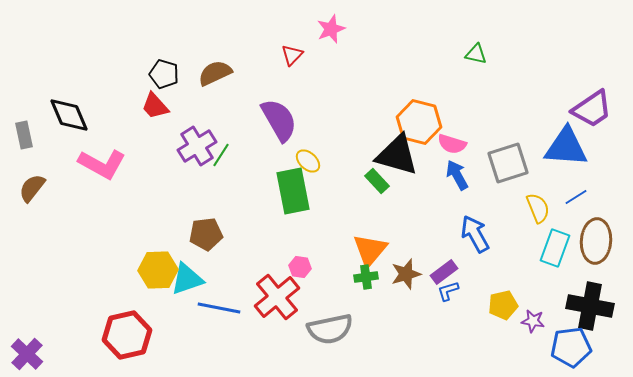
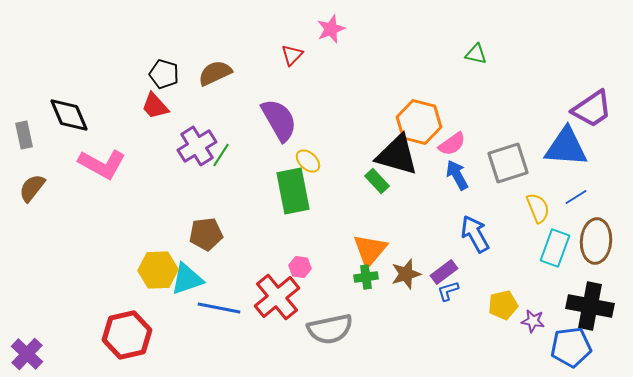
pink semicircle at (452, 144): rotated 52 degrees counterclockwise
